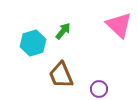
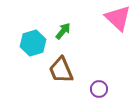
pink triangle: moved 1 px left, 7 px up
brown trapezoid: moved 5 px up
